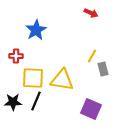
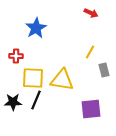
blue star: moved 2 px up
yellow line: moved 2 px left, 4 px up
gray rectangle: moved 1 px right, 1 px down
black line: moved 1 px up
purple square: rotated 30 degrees counterclockwise
